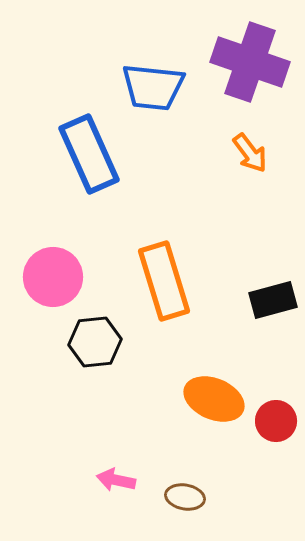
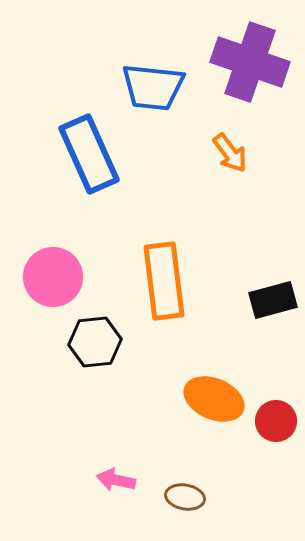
orange arrow: moved 20 px left
orange rectangle: rotated 10 degrees clockwise
